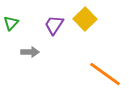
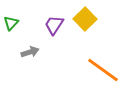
gray arrow: rotated 18 degrees counterclockwise
orange line: moved 2 px left, 4 px up
